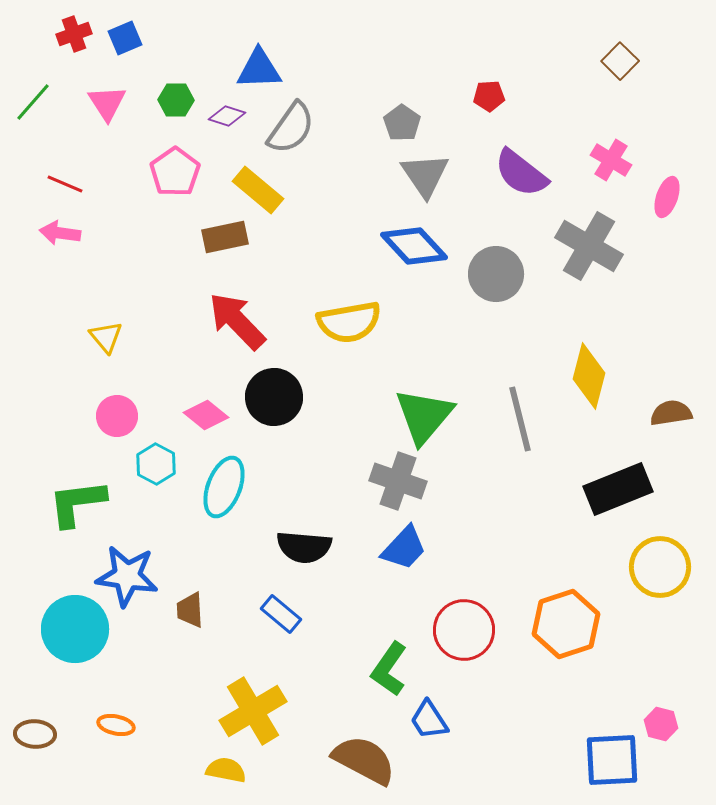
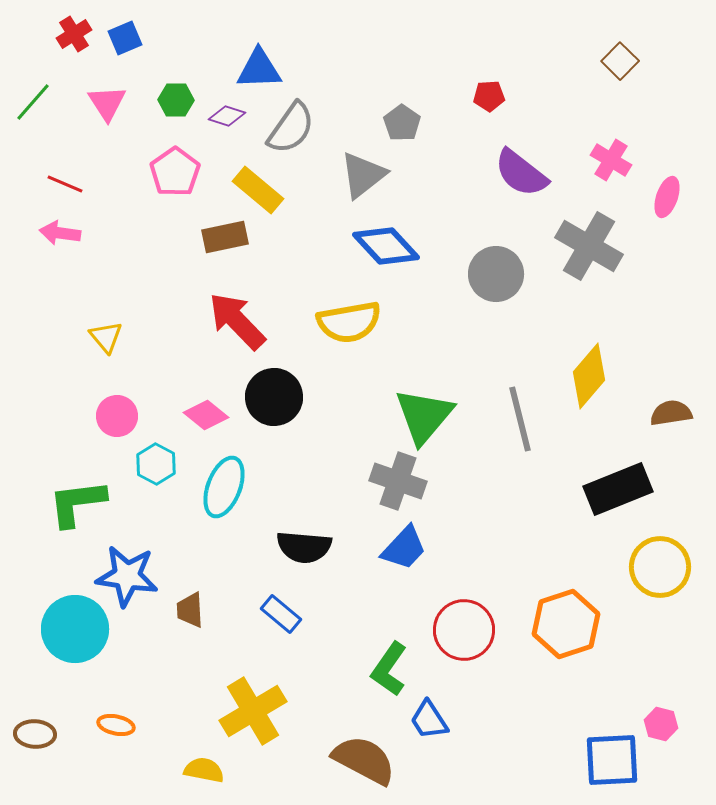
red cross at (74, 34): rotated 12 degrees counterclockwise
gray triangle at (425, 175): moved 62 px left; rotated 26 degrees clockwise
blue diamond at (414, 246): moved 28 px left
yellow diamond at (589, 376): rotated 26 degrees clockwise
yellow semicircle at (226, 770): moved 22 px left
